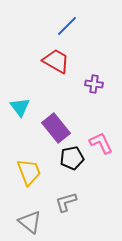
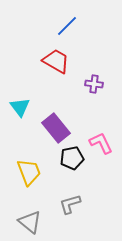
gray L-shape: moved 4 px right, 2 px down
